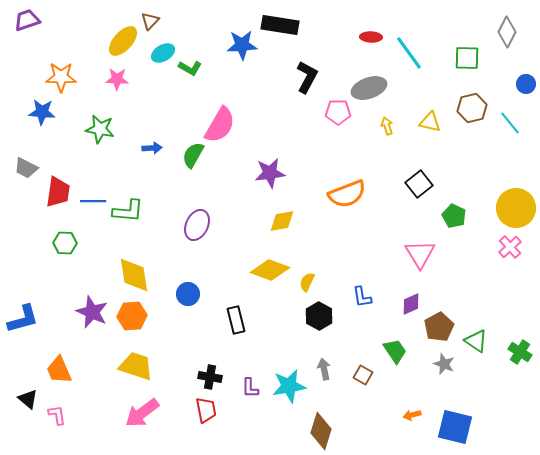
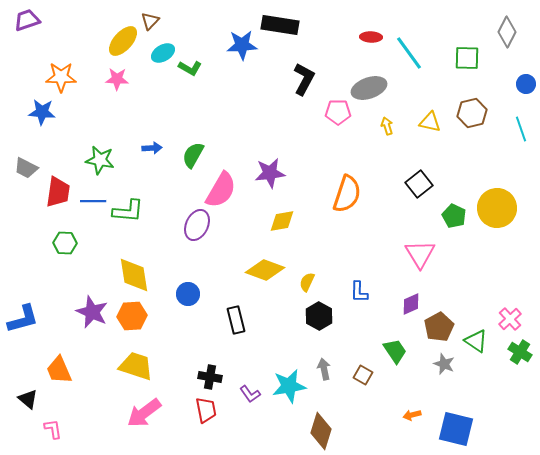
black L-shape at (307, 77): moved 3 px left, 2 px down
brown hexagon at (472, 108): moved 5 px down
cyan line at (510, 123): moved 11 px right, 6 px down; rotated 20 degrees clockwise
pink semicircle at (220, 125): moved 1 px right, 65 px down
green star at (100, 129): moved 31 px down
orange semicircle at (347, 194): rotated 51 degrees counterclockwise
yellow circle at (516, 208): moved 19 px left
pink cross at (510, 247): moved 72 px down
yellow diamond at (270, 270): moved 5 px left
blue L-shape at (362, 297): moved 3 px left, 5 px up; rotated 10 degrees clockwise
purple L-shape at (250, 388): moved 6 px down; rotated 35 degrees counterclockwise
pink arrow at (142, 413): moved 2 px right
pink L-shape at (57, 415): moved 4 px left, 14 px down
blue square at (455, 427): moved 1 px right, 2 px down
